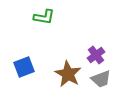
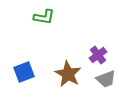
purple cross: moved 2 px right
blue square: moved 5 px down
gray trapezoid: moved 5 px right
